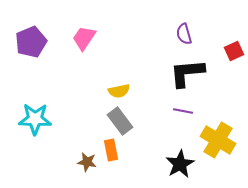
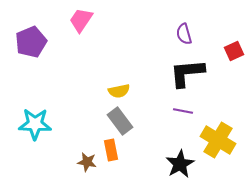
pink trapezoid: moved 3 px left, 18 px up
cyan star: moved 5 px down
